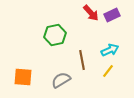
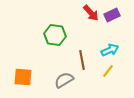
green hexagon: rotated 20 degrees clockwise
gray semicircle: moved 3 px right
